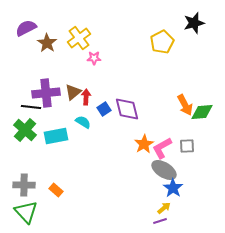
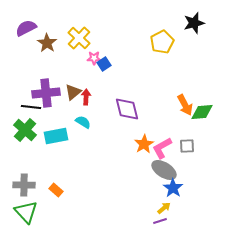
yellow cross: rotated 10 degrees counterclockwise
blue square: moved 45 px up
